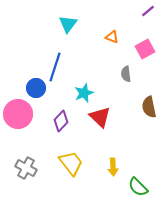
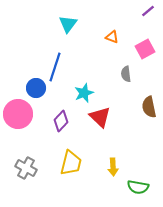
yellow trapezoid: rotated 52 degrees clockwise
green semicircle: rotated 35 degrees counterclockwise
